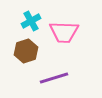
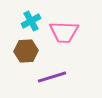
brown hexagon: rotated 15 degrees clockwise
purple line: moved 2 px left, 1 px up
